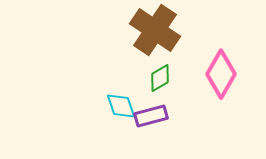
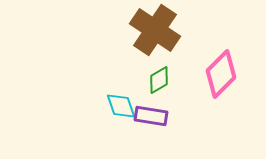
pink diamond: rotated 15 degrees clockwise
green diamond: moved 1 px left, 2 px down
purple rectangle: rotated 24 degrees clockwise
